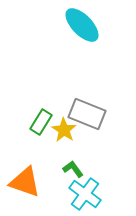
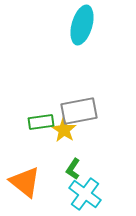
cyan ellipse: rotated 60 degrees clockwise
gray rectangle: moved 8 px left, 3 px up; rotated 33 degrees counterclockwise
green rectangle: rotated 50 degrees clockwise
green L-shape: rotated 110 degrees counterclockwise
orange triangle: rotated 20 degrees clockwise
